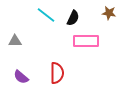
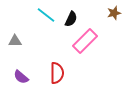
brown star: moved 5 px right; rotated 24 degrees counterclockwise
black semicircle: moved 2 px left, 1 px down
pink rectangle: moved 1 px left; rotated 45 degrees counterclockwise
